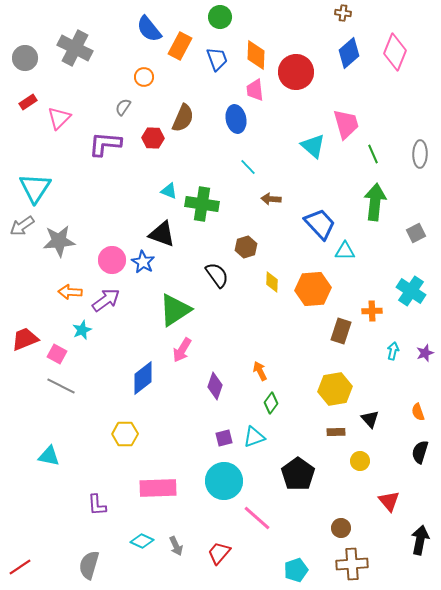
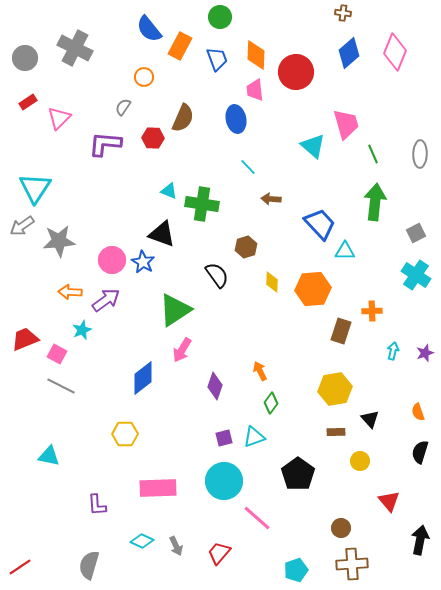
cyan cross at (411, 291): moved 5 px right, 16 px up
